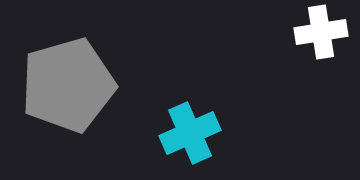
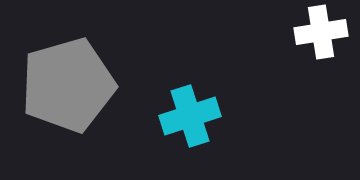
cyan cross: moved 17 px up; rotated 6 degrees clockwise
